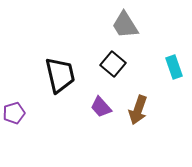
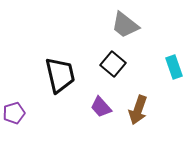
gray trapezoid: rotated 20 degrees counterclockwise
